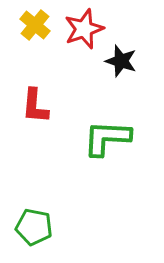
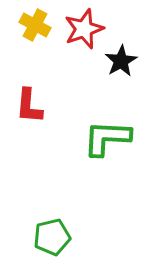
yellow cross: rotated 12 degrees counterclockwise
black star: rotated 24 degrees clockwise
red L-shape: moved 6 px left
green pentagon: moved 18 px right, 10 px down; rotated 24 degrees counterclockwise
